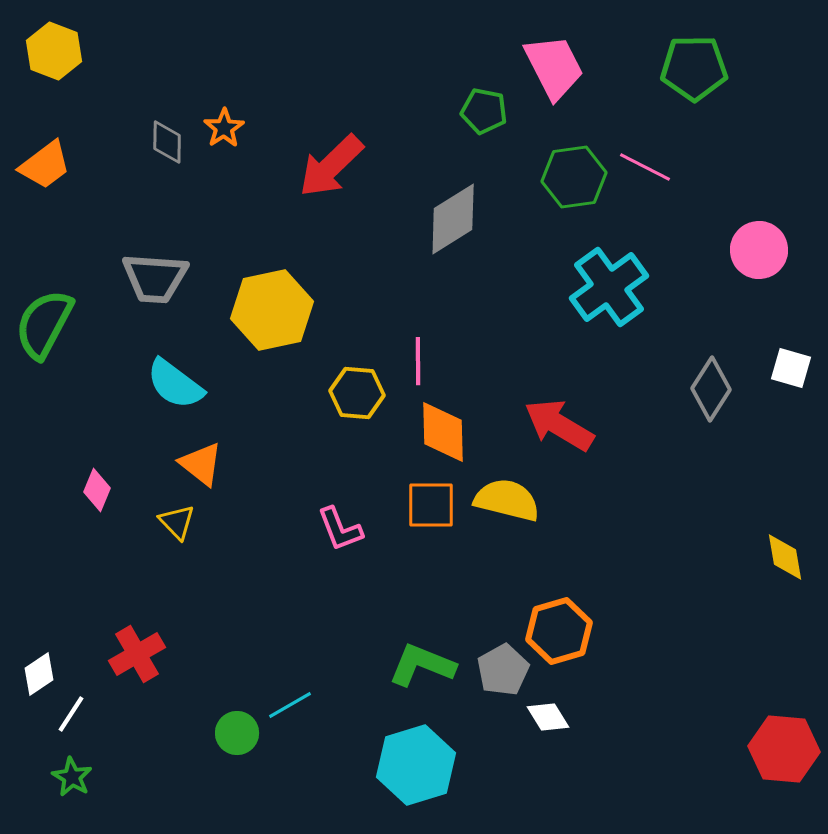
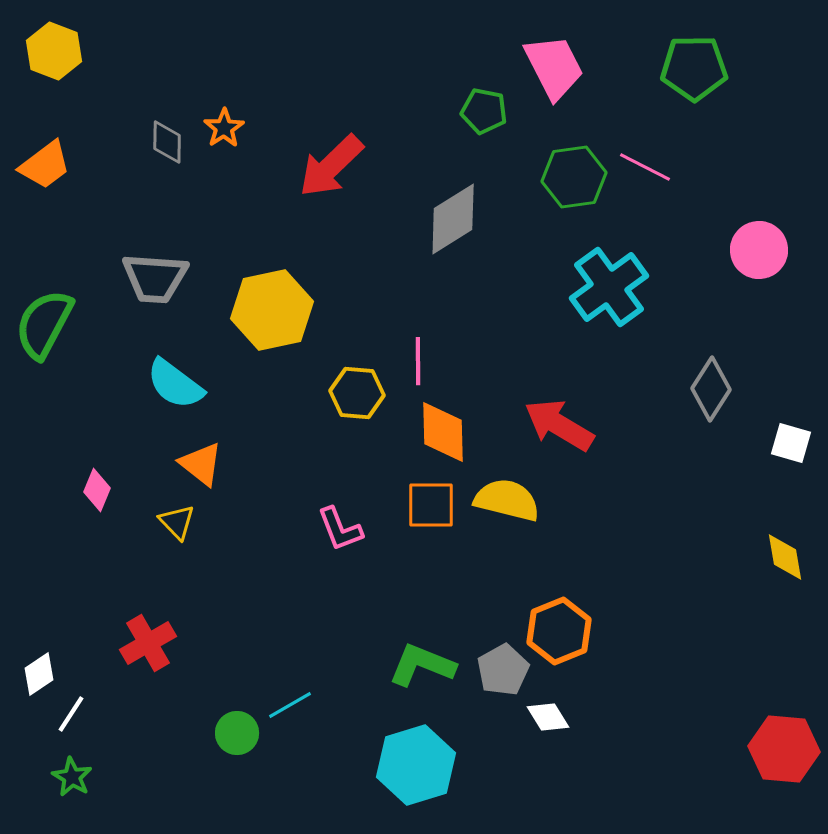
white square at (791, 368): moved 75 px down
orange hexagon at (559, 631): rotated 6 degrees counterclockwise
red cross at (137, 654): moved 11 px right, 11 px up
